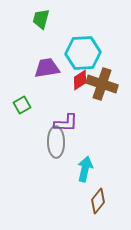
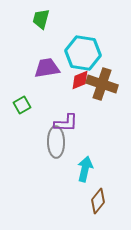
cyan hexagon: rotated 12 degrees clockwise
red diamond: rotated 10 degrees clockwise
